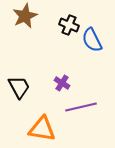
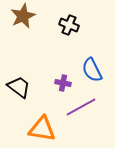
brown star: moved 2 px left
blue semicircle: moved 30 px down
purple cross: moved 1 px right; rotated 21 degrees counterclockwise
black trapezoid: rotated 25 degrees counterclockwise
purple line: rotated 16 degrees counterclockwise
